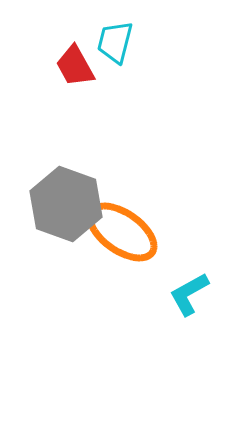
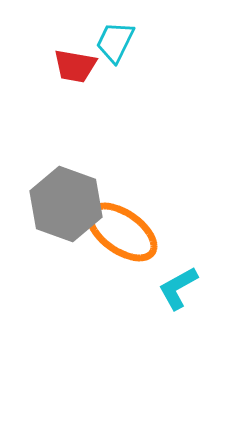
cyan trapezoid: rotated 12 degrees clockwise
red trapezoid: rotated 51 degrees counterclockwise
cyan L-shape: moved 11 px left, 6 px up
